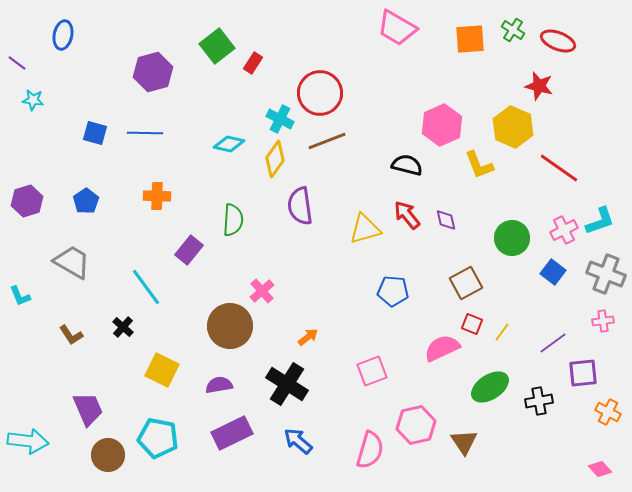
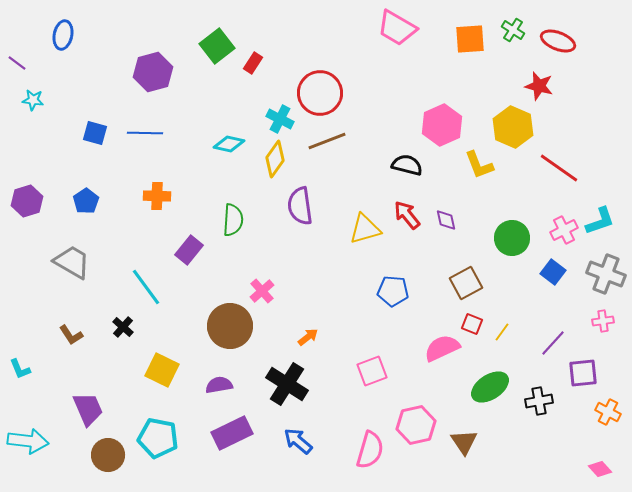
cyan L-shape at (20, 296): moved 73 px down
purple line at (553, 343): rotated 12 degrees counterclockwise
